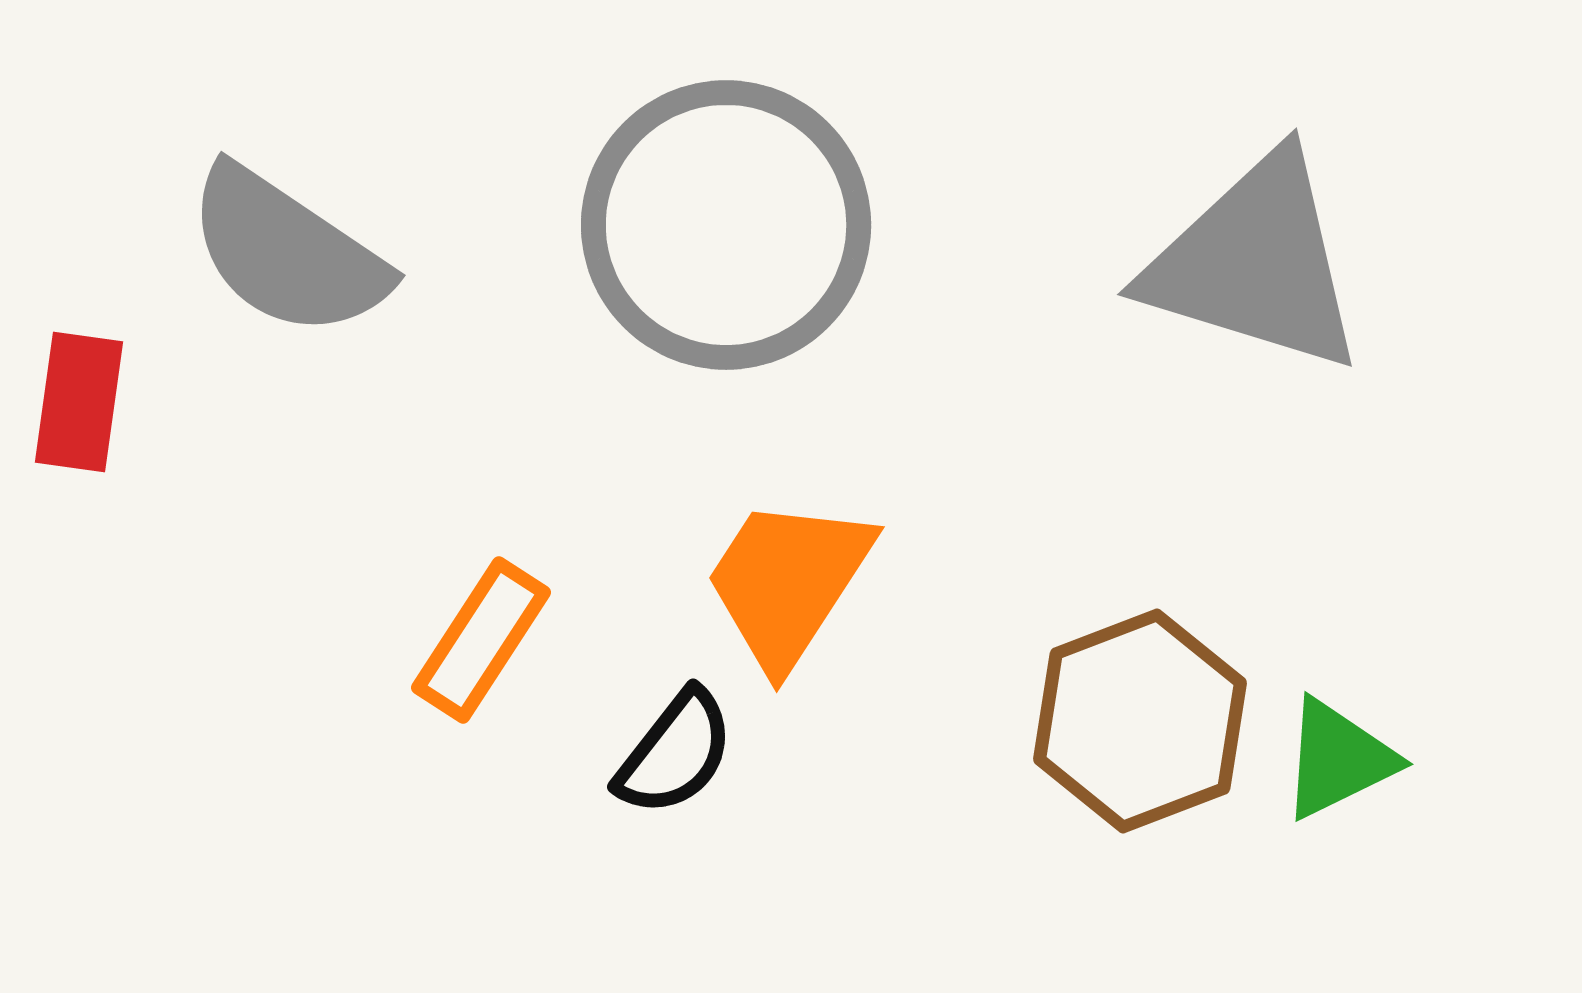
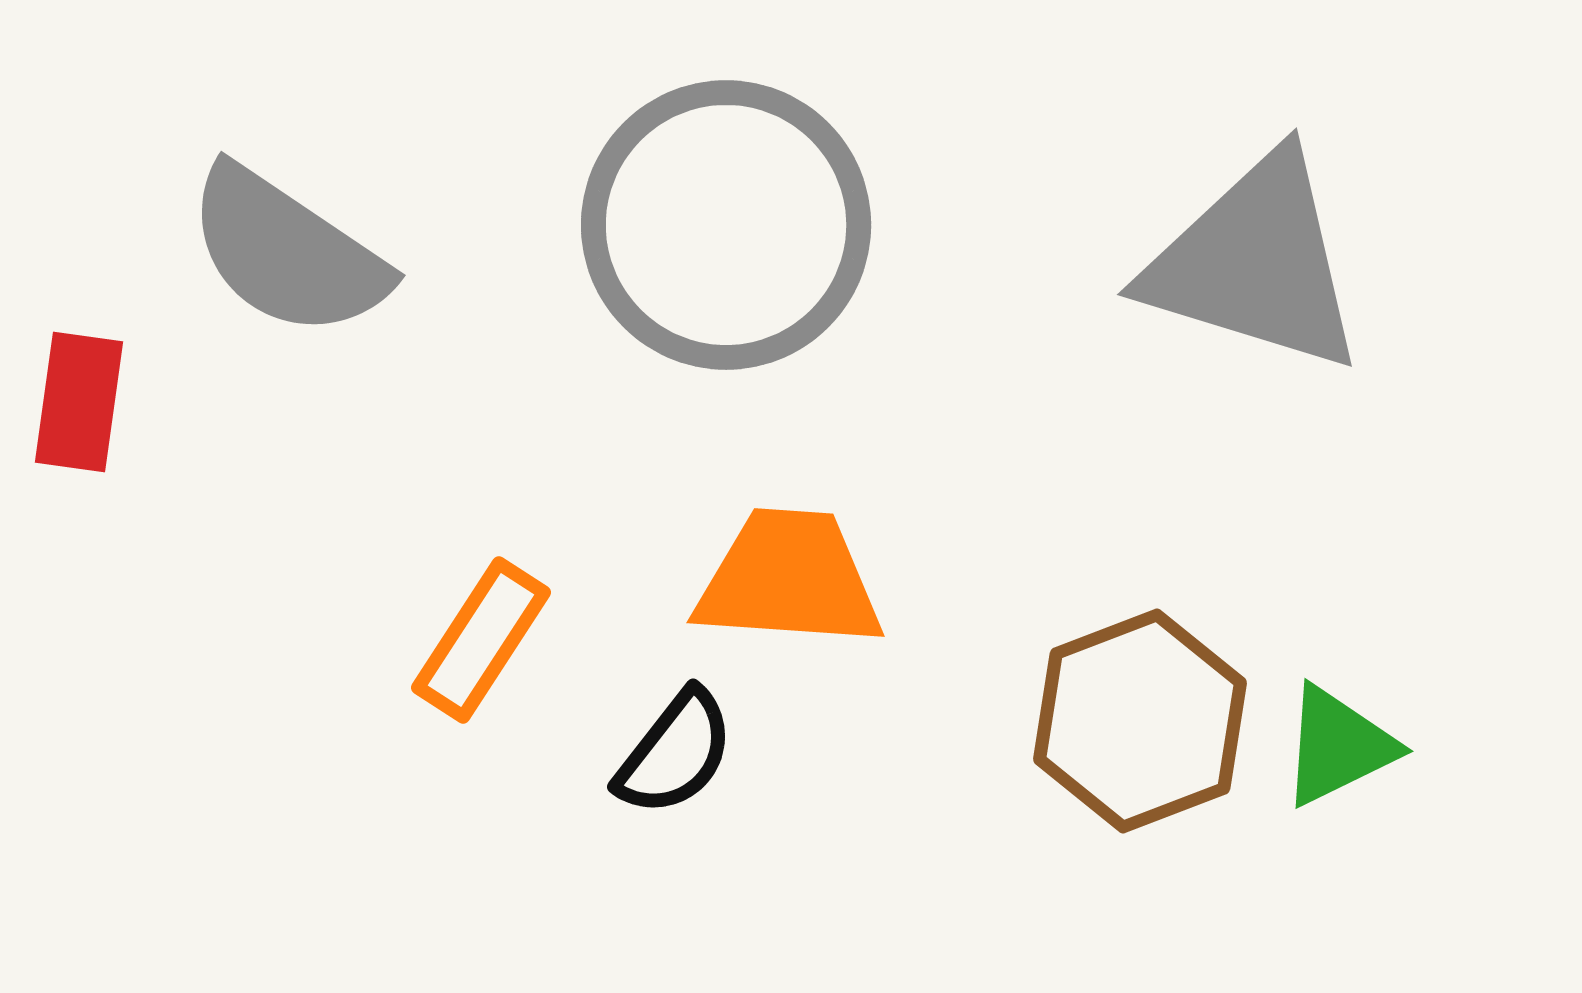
orange trapezoid: moved 1 px right, 3 px up; rotated 61 degrees clockwise
green triangle: moved 13 px up
